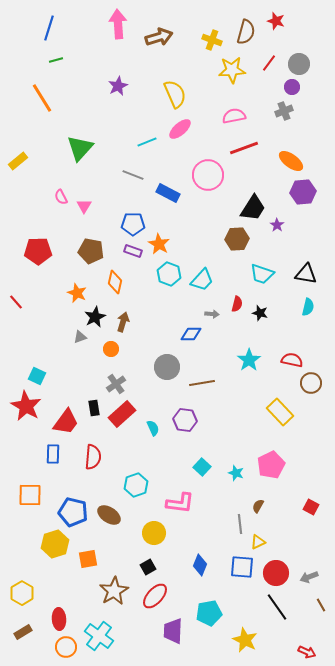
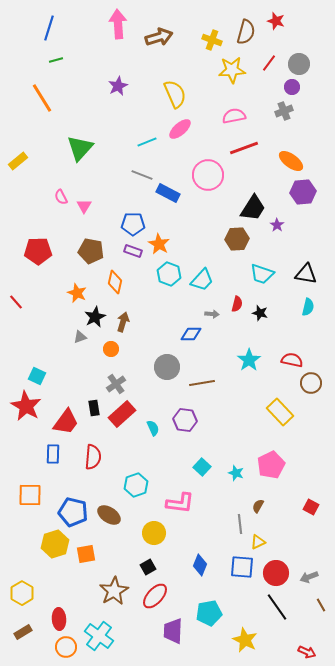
gray line at (133, 175): moved 9 px right
orange square at (88, 559): moved 2 px left, 5 px up
